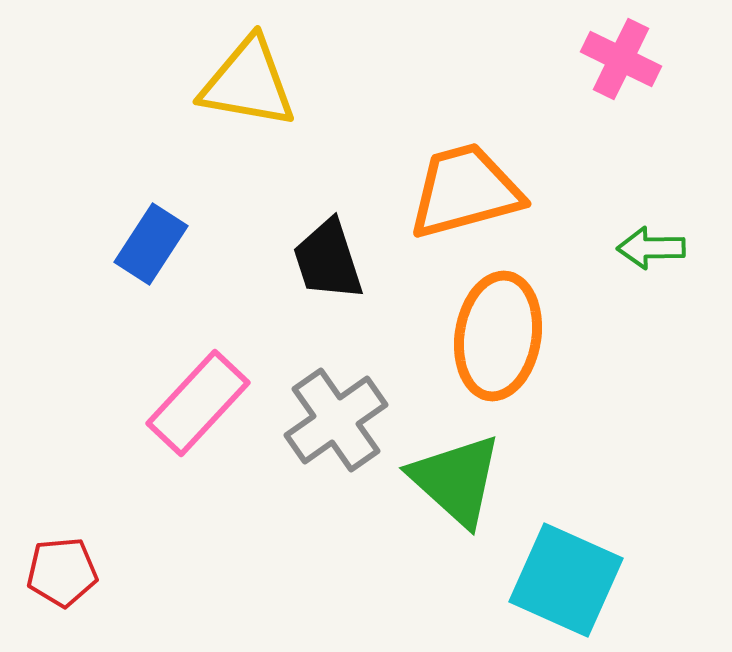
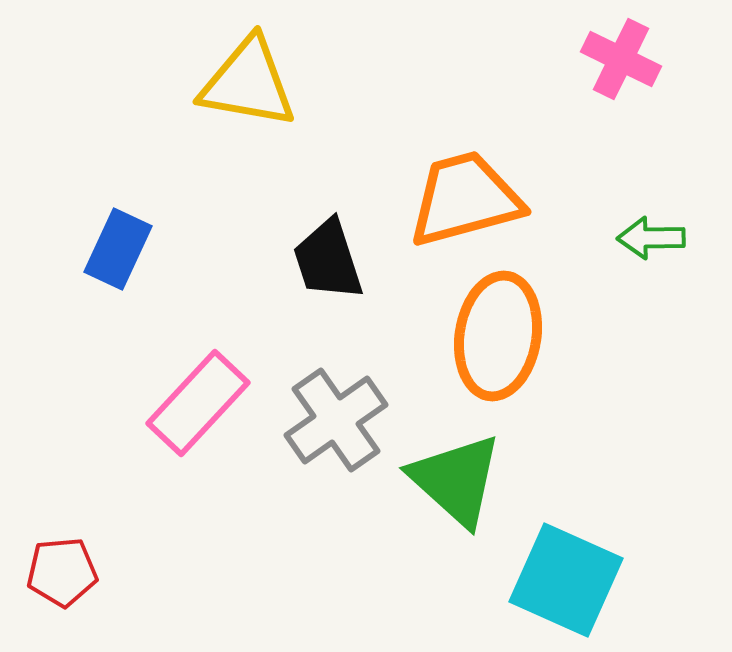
orange trapezoid: moved 8 px down
blue rectangle: moved 33 px left, 5 px down; rotated 8 degrees counterclockwise
green arrow: moved 10 px up
